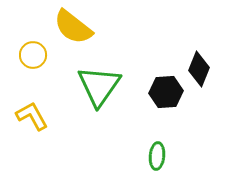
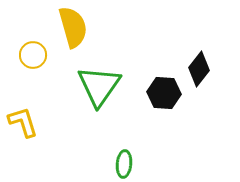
yellow semicircle: rotated 144 degrees counterclockwise
black diamond: rotated 16 degrees clockwise
black hexagon: moved 2 px left, 1 px down; rotated 8 degrees clockwise
yellow L-shape: moved 9 px left, 6 px down; rotated 12 degrees clockwise
green ellipse: moved 33 px left, 8 px down
